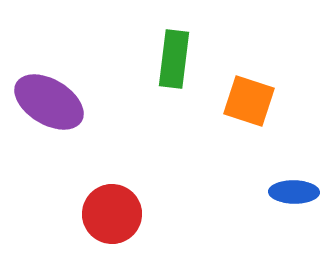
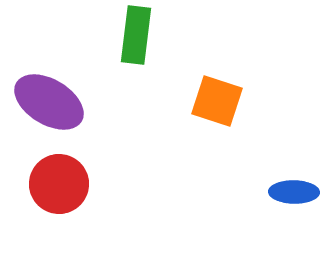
green rectangle: moved 38 px left, 24 px up
orange square: moved 32 px left
red circle: moved 53 px left, 30 px up
